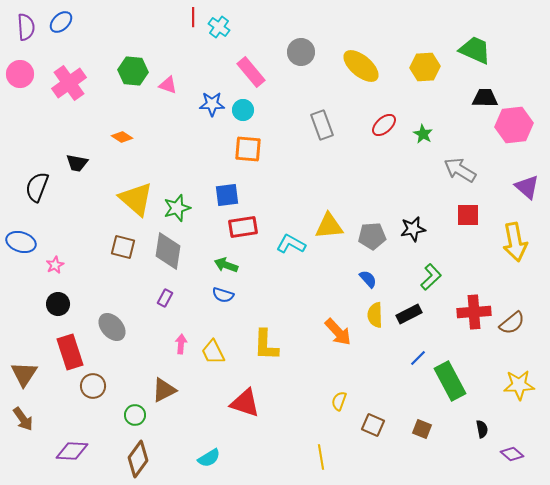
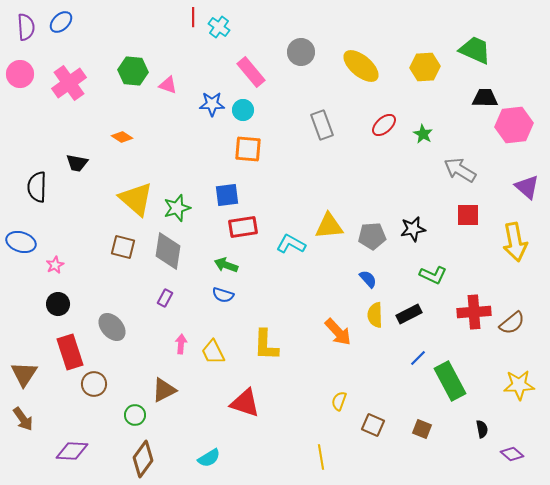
black semicircle at (37, 187): rotated 20 degrees counterclockwise
green L-shape at (431, 277): moved 2 px right, 2 px up; rotated 68 degrees clockwise
brown circle at (93, 386): moved 1 px right, 2 px up
brown diamond at (138, 459): moved 5 px right
